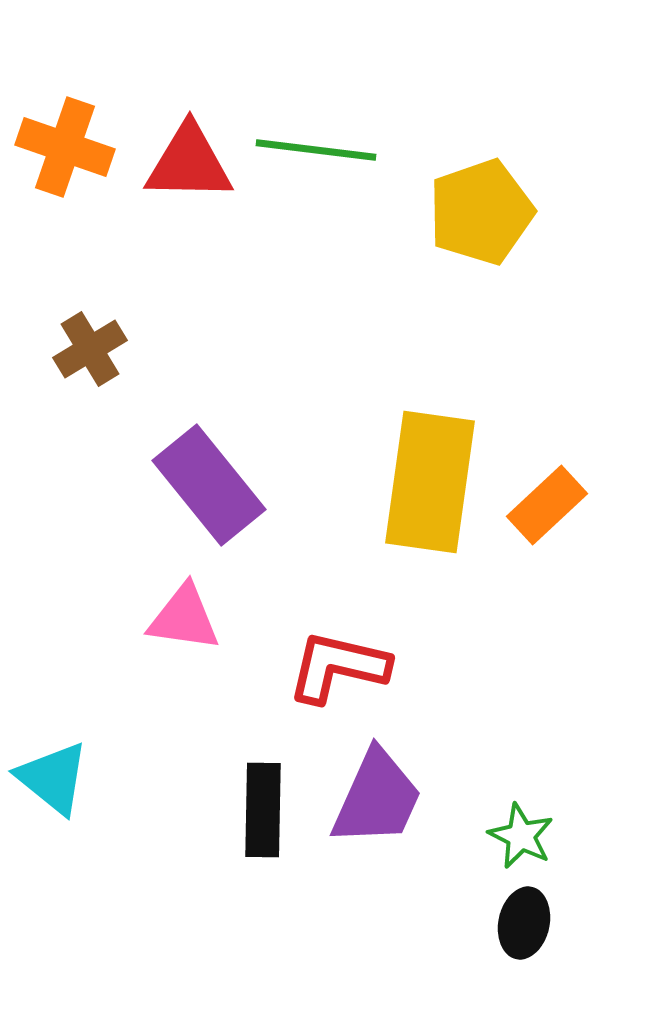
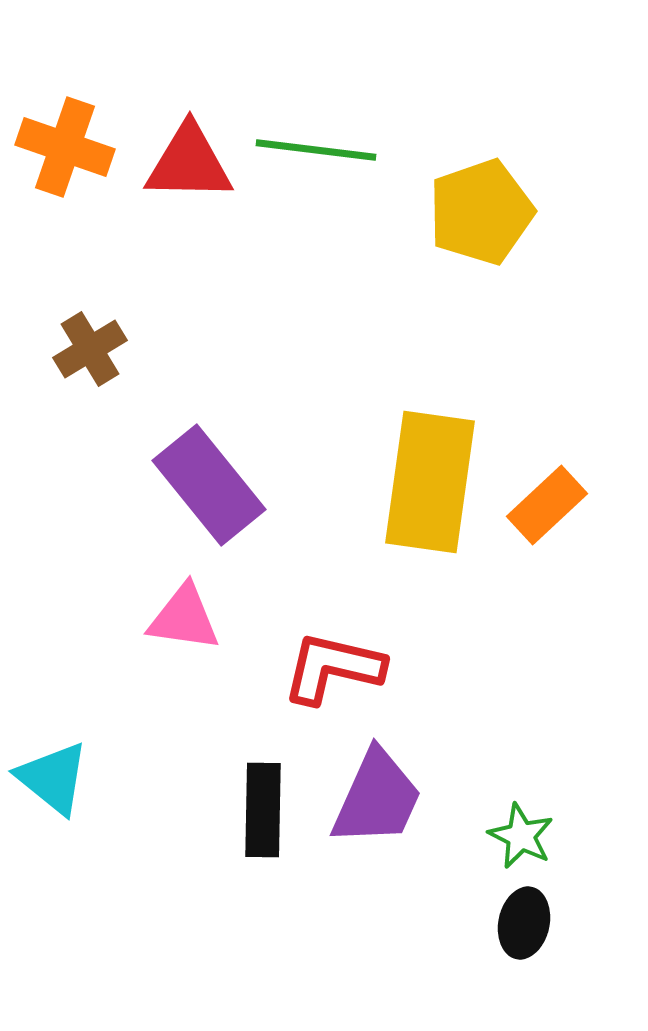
red L-shape: moved 5 px left, 1 px down
